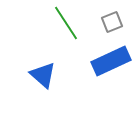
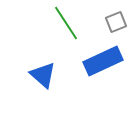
gray square: moved 4 px right
blue rectangle: moved 8 px left
